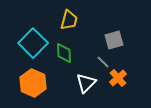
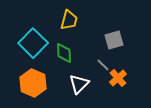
gray line: moved 3 px down
white triangle: moved 7 px left, 1 px down
